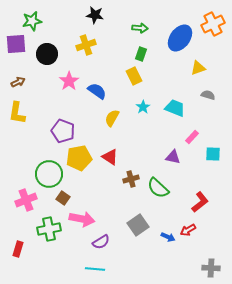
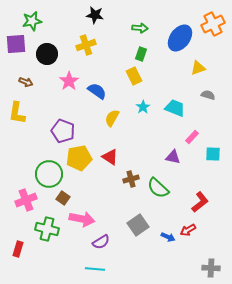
brown arrow: moved 8 px right; rotated 48 degrees clockwise
green cross: moved 2 px left; rotated 25 degrees clockwise
